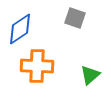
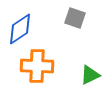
green triangle: rotated 15 degrees clockwise
